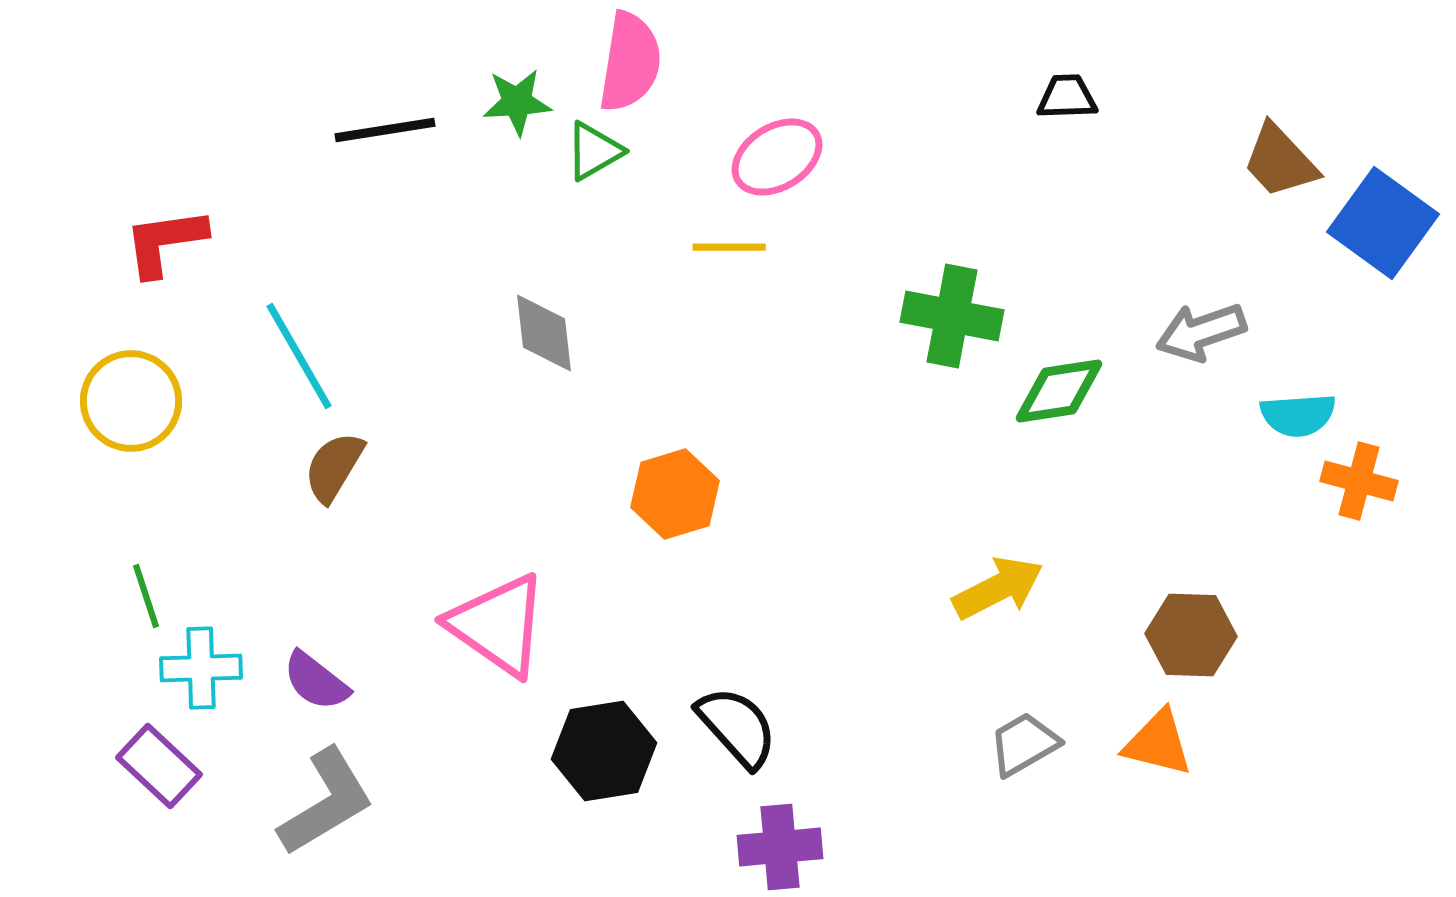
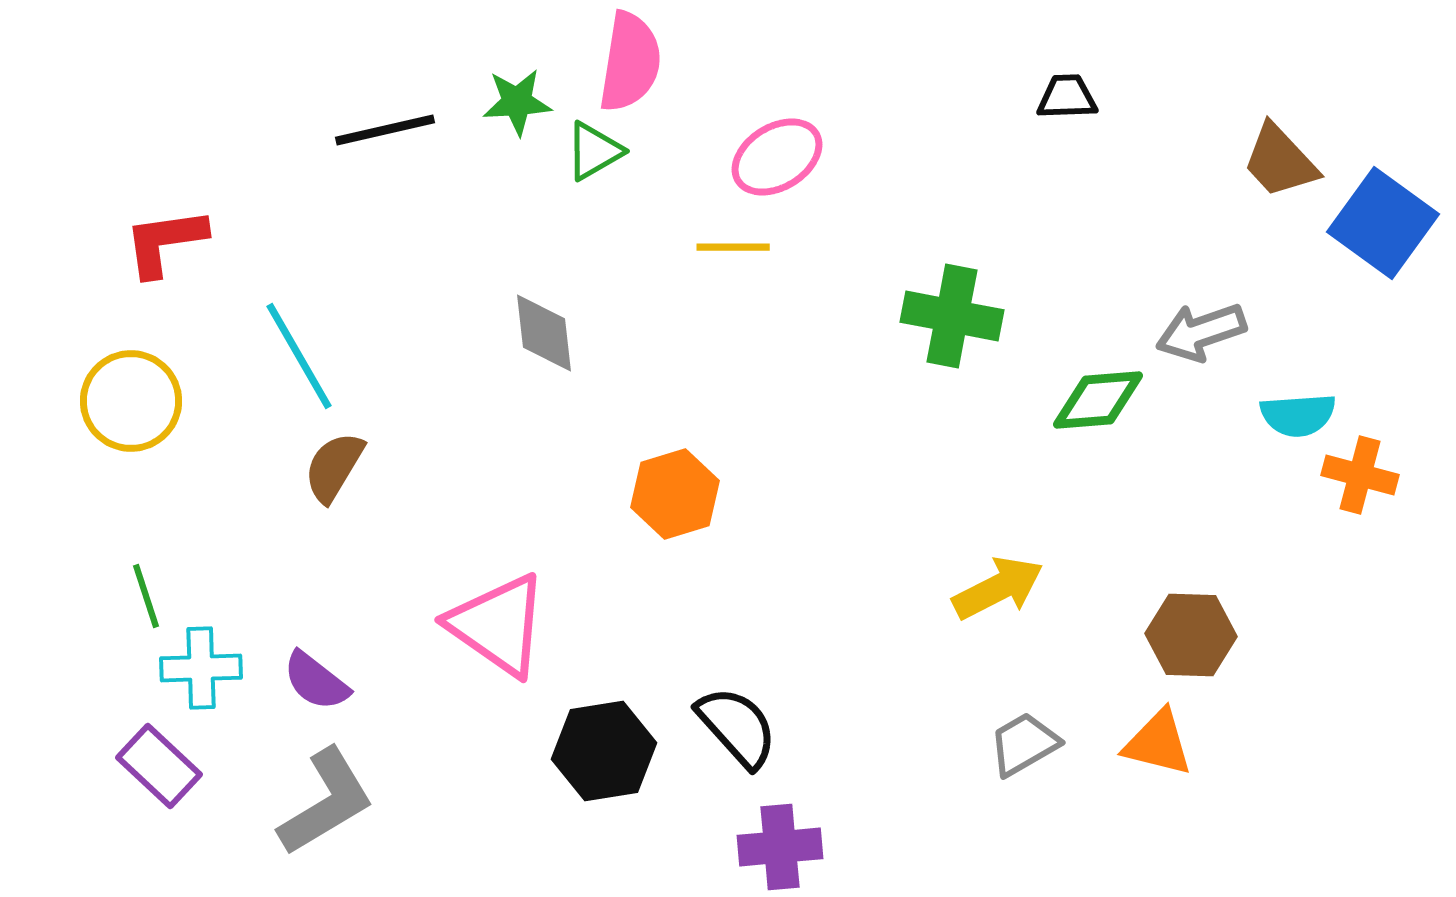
black line: rotated 4 degrees counterclockwise
yellow line: moved 4 px right
green diamond: moved 39 px right, 9 px down; rotated 4 degrees clockwise
orange cross: moved 1 px right, 6 px up
